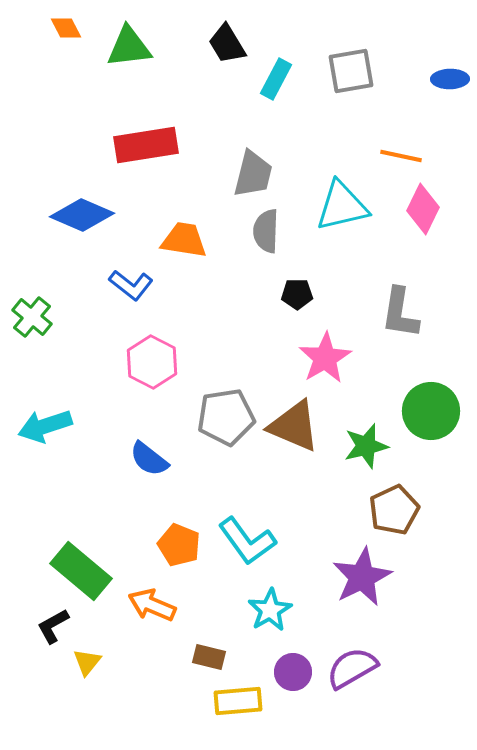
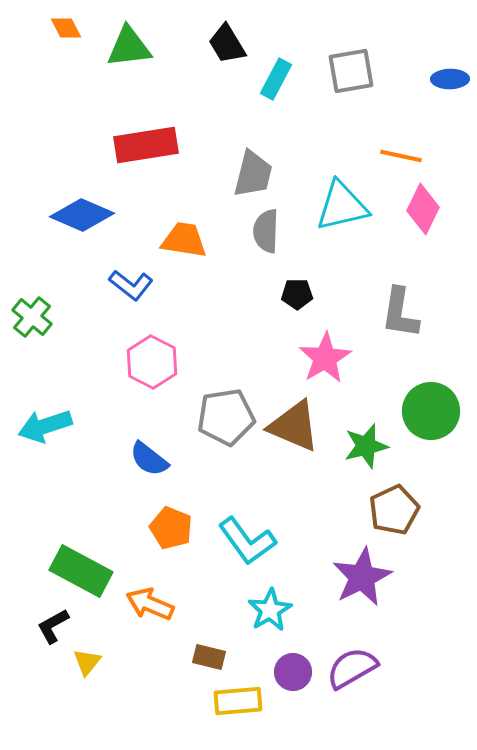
orange pentagon: moved 8 px left, 17 px up
green rectangle: rotated 12 degrees counterclockwise
orange arrow: moved 2 px left, 1 px up
